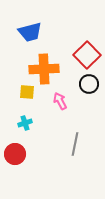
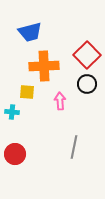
orange cross: moved 3 px up
black circle: moved 2 px left
pink arrow: rotated 24 degrees clockwise
cyan cross: moved 13 px left, 11 px up; rotated 24 degrees clockwise
gray line: moved 1 px left, 3 px down
